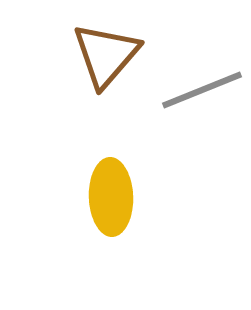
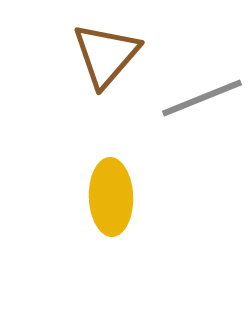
gray line: moved 8 px down
